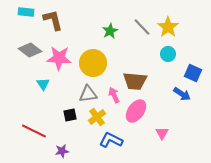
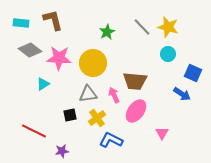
cyan rectangle: moved 5 px left, 11 px down
yellow star: rotated 20 degrees counterclockwise
green star: moved 3 px left, 1 px down
cyan triangle: rotated 32 degrees clockwise
yellow cross: moved 1 px down
